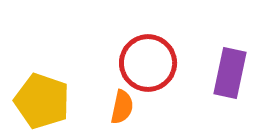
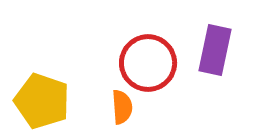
purple rectangle: moved 15 px left, 23 px up
orange semicircle: rotated 16 degrees counterclockwise
